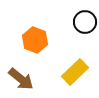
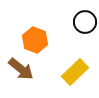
brown arrow: moved 10 px up
